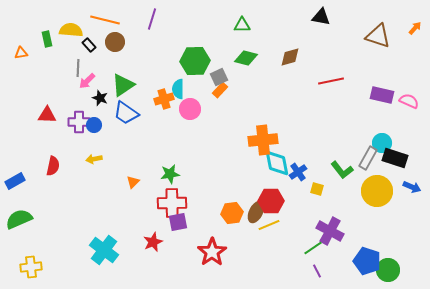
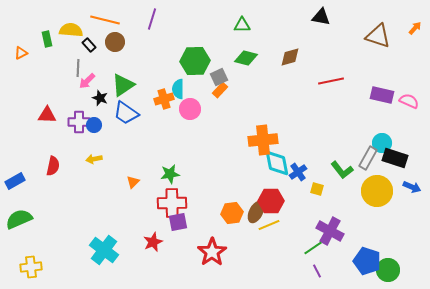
orange triangle at (21, 53): rotated 16 degrees counterclockwise
